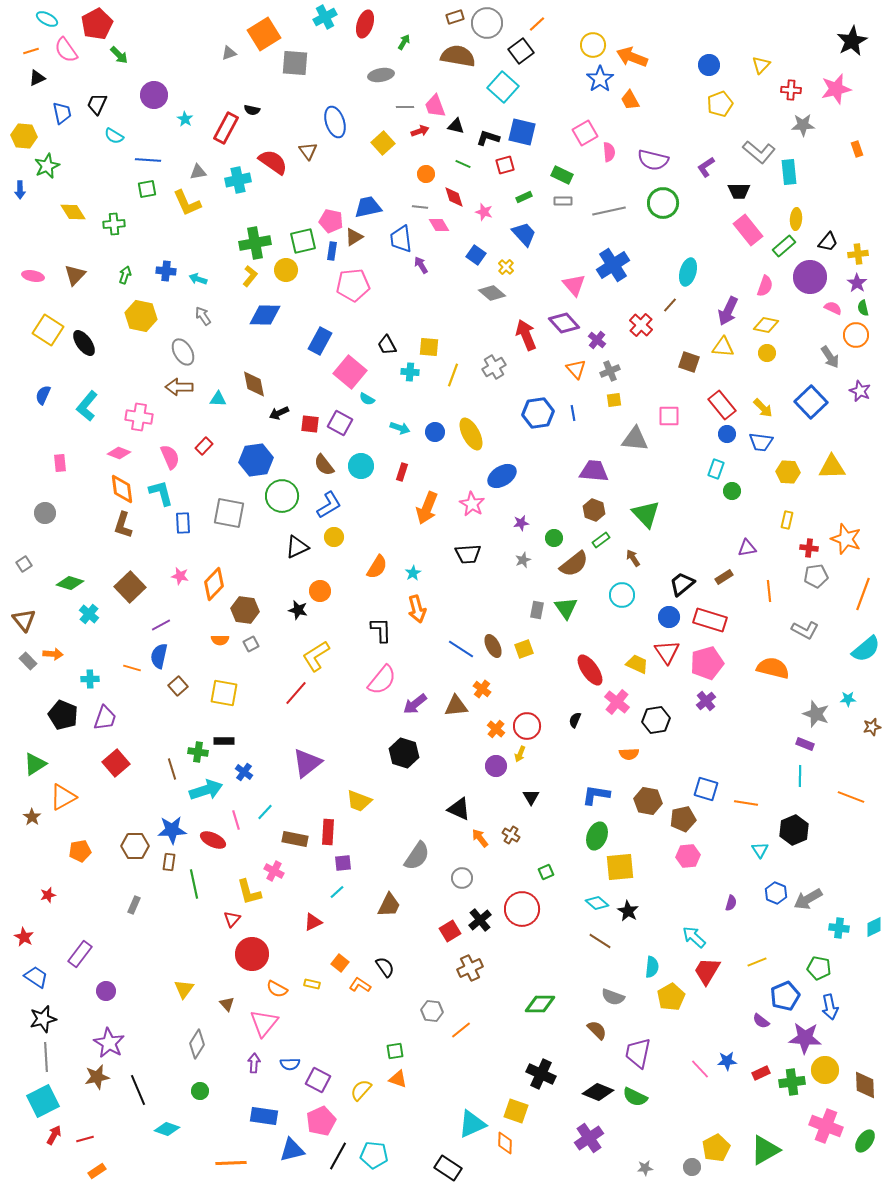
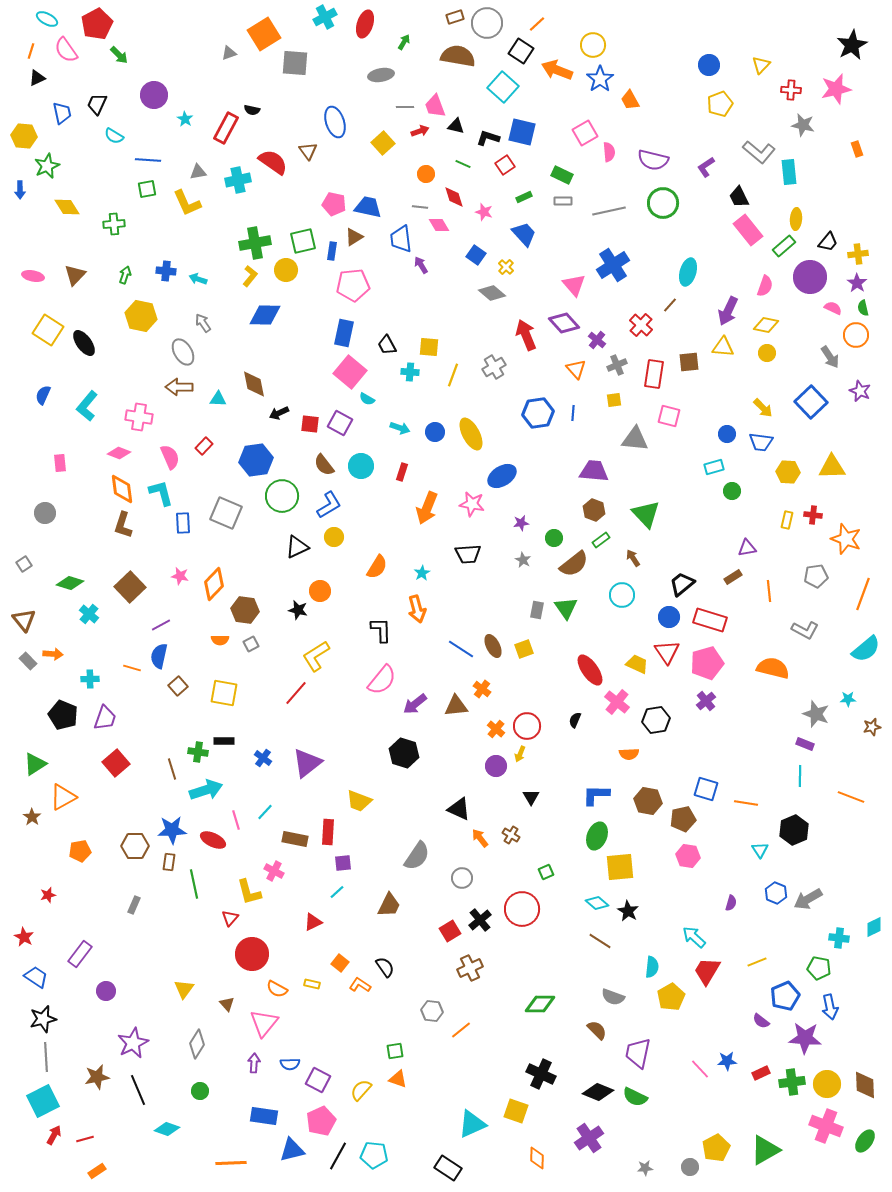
black star at (852, 41): moved 4 px down
orange line at (31, 51): rotated 56 degrees counterclockwise
black square at (521, 51): rotated 20 degrees counterclockwise
orange arrow at (632, 57): moved 75 px left, 13 px down
gray star at (803, 125): rotated 15 degrees clockwise
red square at (505, 165): rotated 18 degrees counterclockwise
black trapezoid at (739, 191): moved 6 px down; rotated 65 degrees clockwise
blue trapezoid at (368, 207): rotated 24 degrees clockwise
yellow diamond at (73, 212): moved 6 px left, 5 px up
pink pentagon at (331, 221): moved 3 px right, 17 px up
gray arrow at (203, 316): moved 7 px down
blue rectangle at (320, 341): moved 24 px right, 8 px up; rotated 16 degrees counterclockwise
brown square at (689, 362): rotated 25 degrees counterclockwise
gray cross at (610, 371): moved 7 px right, 6 px up
red rectangle at (722, 405): moved 68 px left, 31 px up; rotated 48 degrees clockwise
blue line at (573, 413): rotated 14 degrees clockwise
pink square at (669, 416): rotated 15 degrees clockwise
cyan rectangle at (716, 469): moved 2 px left, 2 px up; rotated 54 degrees clockwise
pink star at (472, 504): rotated 20 degrees counterclockwise
gray square at (229, 513): moved 3 px left; rotated 12 degrees clockwise
red cross at (809, 548): moved 4 px right, 33 px up
gray star at (523, 560): rotated 21 degrees counterclockwise
cyan star at (413, 573): moved 9 px right
brown rectangle at (724, 577): moved 9 px right
blue cross at (244, 772): moved 19 px right, 14 px up
blue L-shape at (596, 795): rotated 8 degrees counterclockwise
pink hexagon at (688, 856): rotated 15 degrees clockwise
red triangle at (232, 919): moved 2 px left, 1 px up
cyan cross at (839, 928): moved 10 px down
purple star at (109, 1043): moved 24 px right; rotated 16 degrees clockwise
yellow circle at (825, 1070): moved 2 px right, 14 px down
orange diamond at (505, 1143): moved 32 px right, 15 px down
gray circle at (692, 1167): moved 2 px left
